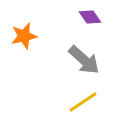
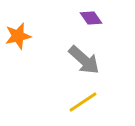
purple diamond: moved 1 px right, 1 px down
orange star: moved 6 px left
